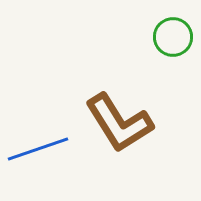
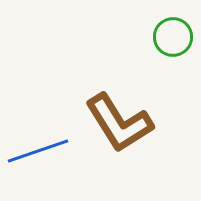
blue line: moved 2 px down
